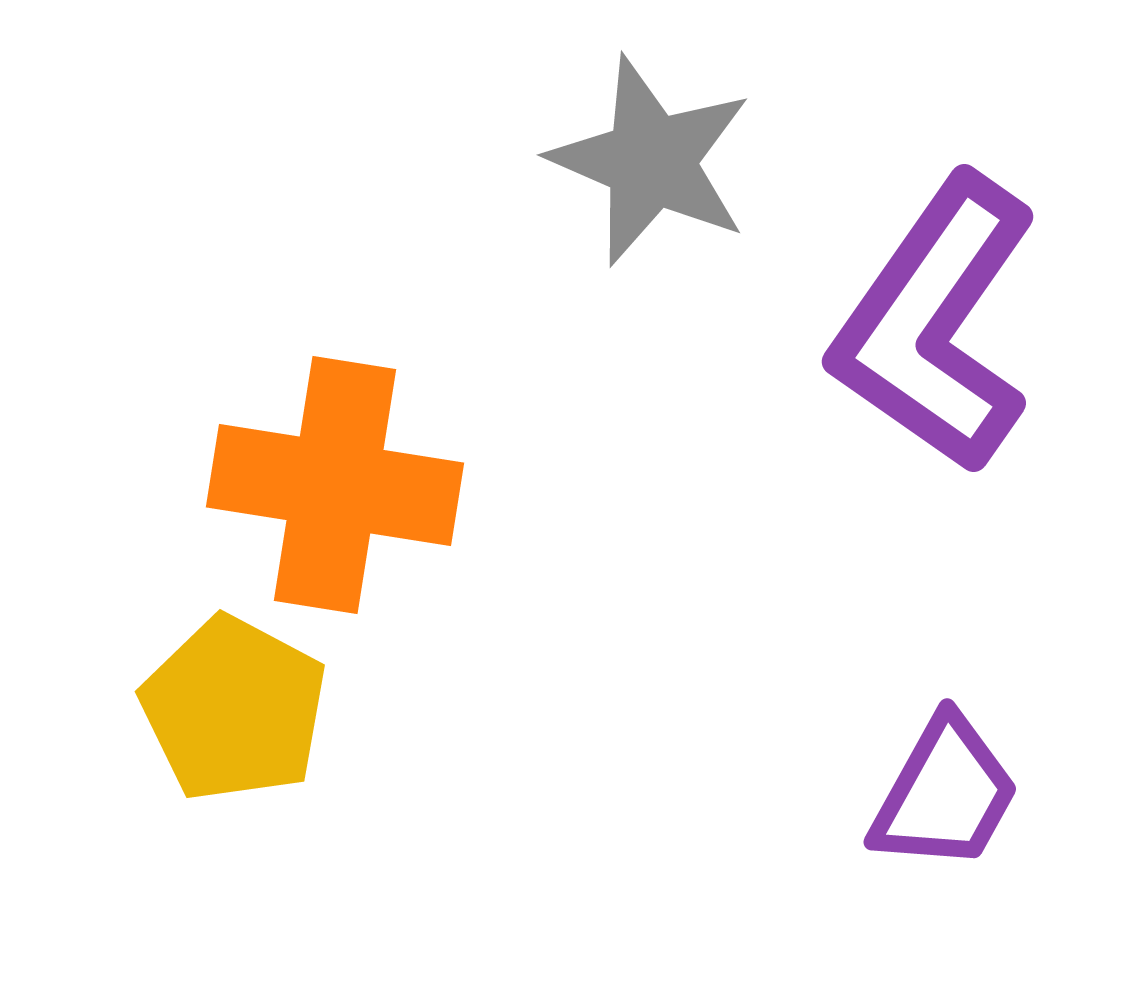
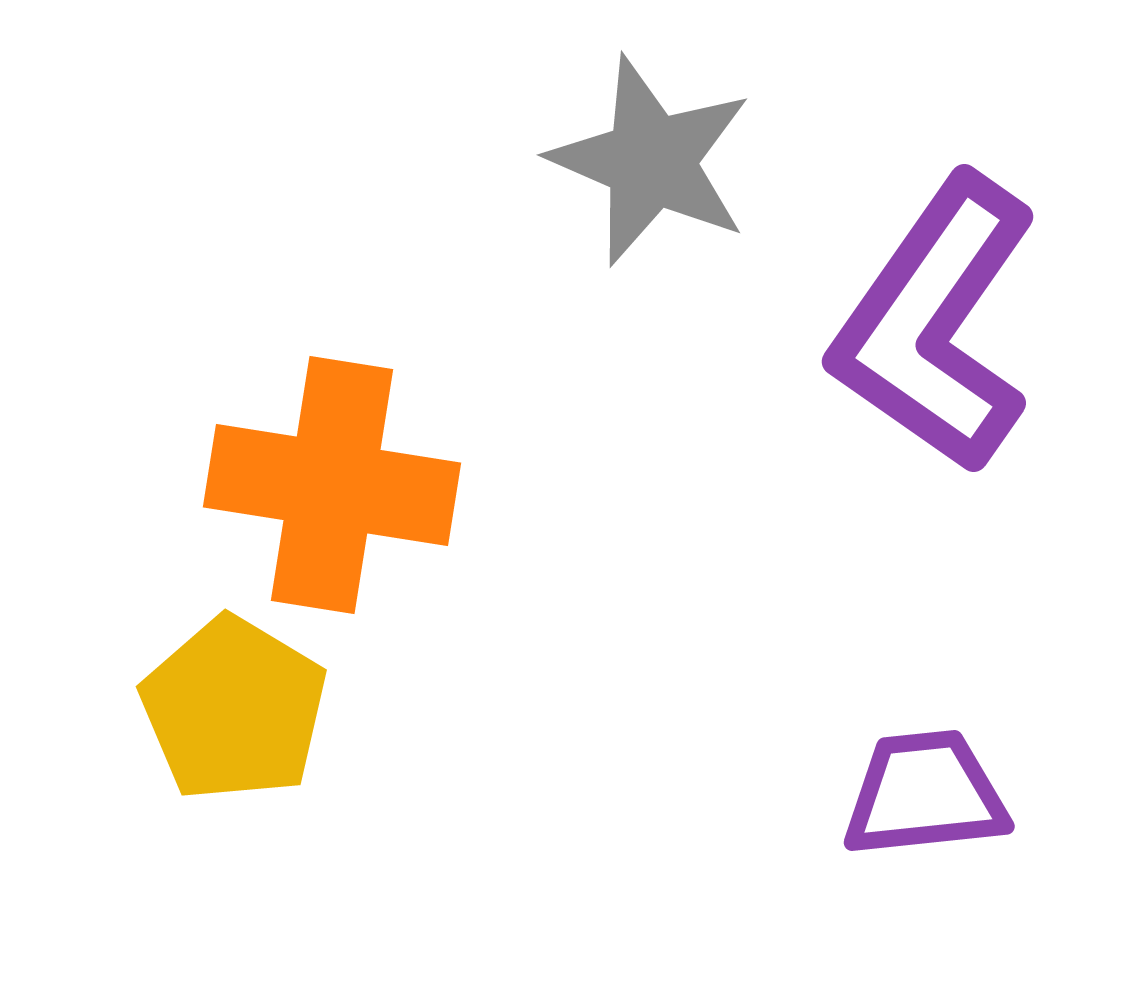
orange cross: moved 3 px left
yellow pentagon: rotated 3 degrees clockwise
purple trapezoid: moved 20 px left; rotated 125 degrees counterclockwise
